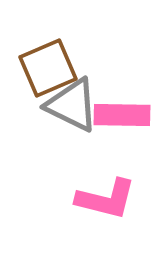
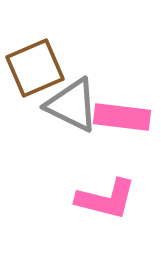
brown square: moved 13 px left
pink rectangle: moved 2 px down; rotated 6 degrees clockwise
